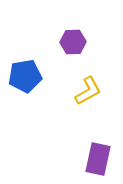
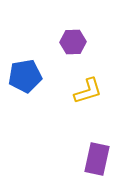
yellow L-shape: rotated 12 degrees clockwise
purple rectangle: moved 1 px left
